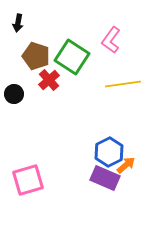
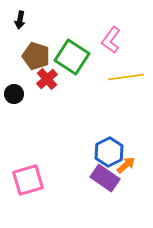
black arrow: moved 2 px right, 3 px up
red cross: moved 2 px left, 1 px up
yellow line: moved 3 px right, 7 px up
purple rectangle: rotated 12 degrees clockwise
